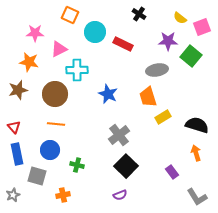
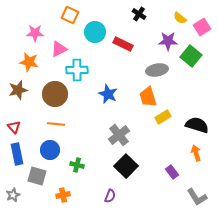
pink square: rotated 12 degrees counterclockwise
purple semicircle: moved 10 px left, 1 px down; rotated 48 degrees counterclockwise
